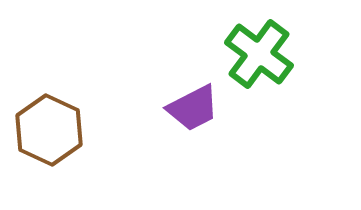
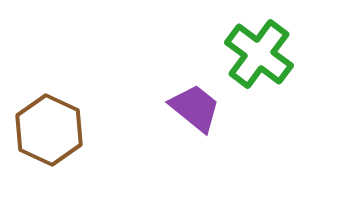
purple trapezoid: moved 2 px right; rotated 114 degrees counterclockwise
